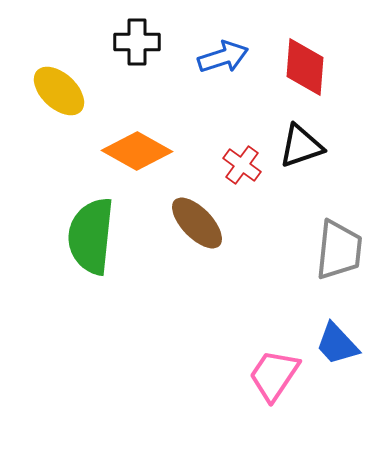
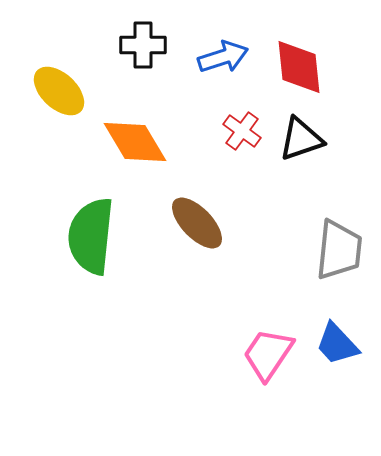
black cross: moved 6 px right, 3 px down
red diamond: moved 6 px left; rotated 10 degrees counterclockwise
black triangle: moved 7 px up
orange diamond: moved 2 px left, 9 px up; rotated 30 degrees clockwise
red cross: moved 34 px up
pink trapezoid: moved 6 px left, 21 px up
